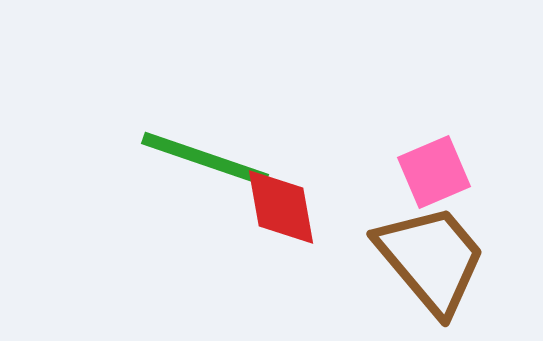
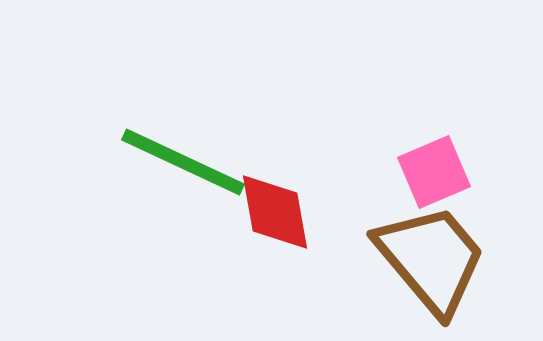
green line: moved 22 px left, 3 px down; rotated 6 degrees clockwise
red diamond: moved 6 px left, 5 px down
